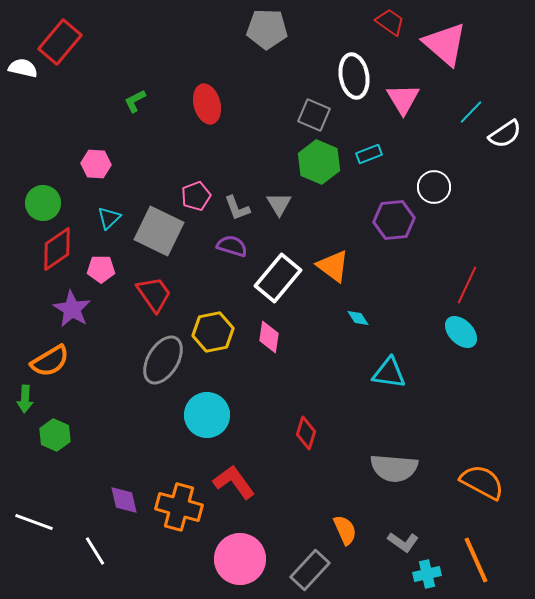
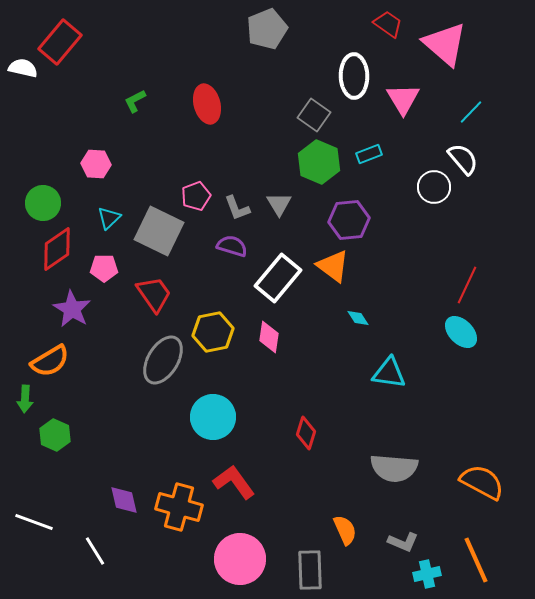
red trapezoid at (390, 22): moved 2 px left, 2 px down
gray pentagon at (267, 29): rotated 24 degrees counterclockwise
white ellipse at (354, 76): rotated 9 degrees clockwise
gray square at (314, 115): rotated 12 degrees clockwise
white semicircle at (505, 134): moved 42 px left, 25 px down; rotated 96 degrees counterclockwise
purple hexagon at (394, 220): moved 45 px left
pink pentagon at (101, 269): moved 3 px right, 1 px up
cyan circle at (207, 415): moved 6 px right, 2 px down
gray L-shape at (403, 542): rotated 12 degrees counterclockwise
gray rectangle at (310, 570): rotated 45 degrees counterclockwise
